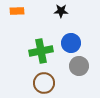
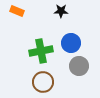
orange rectangle: rotated 24 degrees clockwise
brown circle: moved 1 px left, 1 px up
